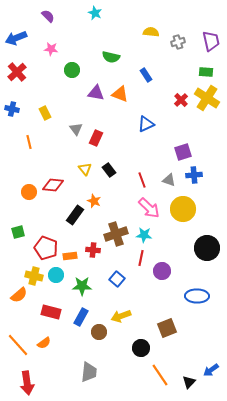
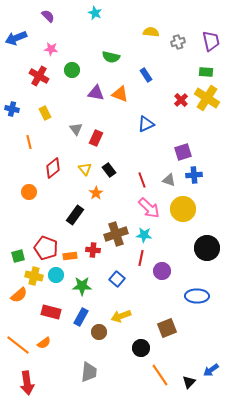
red cross at (17, 72): moved 22 px right, 4 px down; rotated 18 degrees counterclockwise
red diamond at (53, 185): moved 17 px up; rotated 45 degrees counterclockwise
orange star at (94, 201): moved 2 px right, 8 px up; rotated 16 degrees clockwise
green square at (18, 232): moved 24 px down
orange line at (18, 345): rotated 10 degrees counterclockwise
